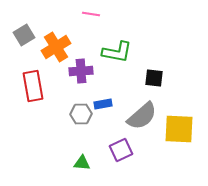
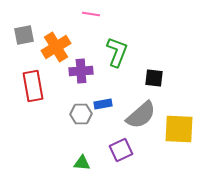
gray square: rotated 20 degrees clockwise
green L-shape: rotated 80 degrees counterclockwise
gray semicircle: moved 1 px left, 1 px up
